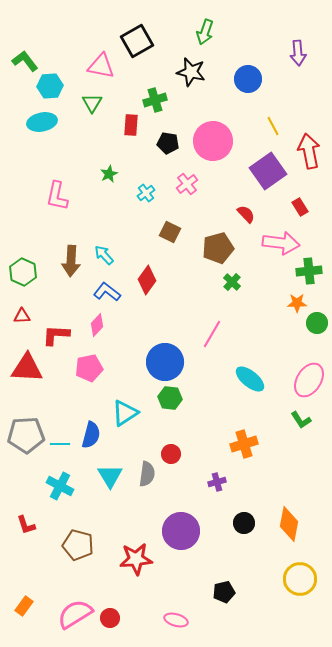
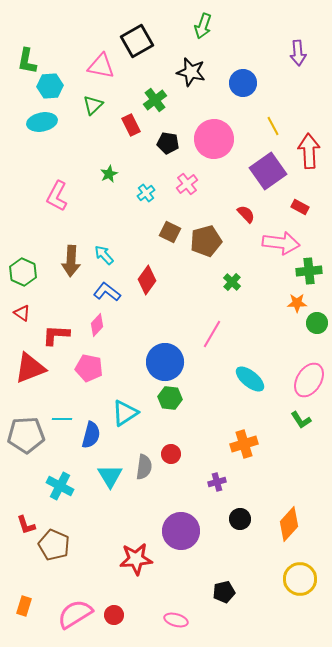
green arrow at (205, 32): moved 2 px left, 6 px up
green L-shape at (25, 61): moved 2 px right; rotated 132 degrees counterclockwise
blue circle at (248, 79): moved 5 px left, 4 px down
green cross at (155, 100): rotated 20 degrees counterclockwise
green triangle at (92, 103): moved 1 px right, 2 px down; rotated 15 degrees clockwise
red rectangle at (131, 125): rotated 30 degrees counterclockwise
pink circle at (213, 141): moved 1 px right, 2 px up
red arrow at (309, 151): rotated 8 degrees clockwise
pink L-shape at (57, 196): rotated 16 degrees clockwise
red rectangle at (300, 207): rotated 30 degrees counterclockwise
brown pentagon at (218, 248): moved 12 px left, 7 px up
red triangle at (22, 316): moved 3 px up; rotated 36 degrees clockwise
red triangle at (27, 368): moved 3 px right; rotated 24 degrees counterclockwise
pink pentagon at (89, 368): rotated 24 degrees clockwise
cyan line at (60, 444): moved 2 px right, 25 px up
gray semicircle at (147, 474): moved 3 px left, 7 px up
black circle at (244, 523): moved 4 px left, 4 px up
orange diamond at (289, 524): rotated 32 degrees clockwise
brown pentagon at (78, 545): moved 24 px left; rotated 8 degrees clockwise
orange rectangle at (24, 606): rotated 18 degrees counterclockwise
red circle at (110, 618): moved 4 px right, 3 px up
